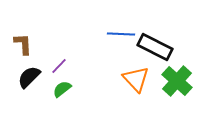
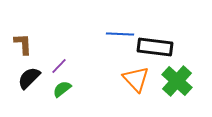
blue line: moved 1 px left
black rectangle: rotated 20 degrees counterclockwise
black semicircle: moved 1 px down
